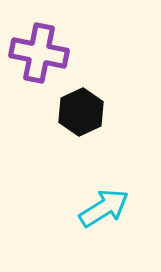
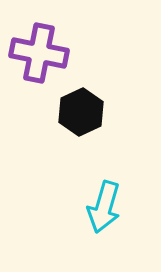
cyan arrow: moved 1 px up; rotated 138 degrees clockwise
